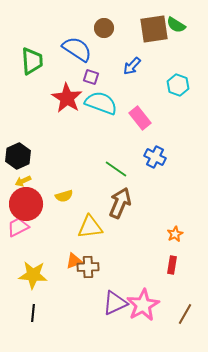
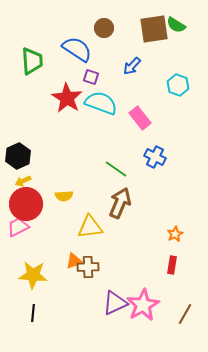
yellow semicircle: rotated 12 degrees clockwise
